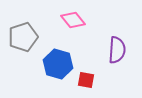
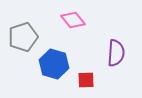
purple semicircle: moved 1 px left, 3 px down
blue hexagon: moved 4 px left
red square: rotated 12 degrees counterclockwise
